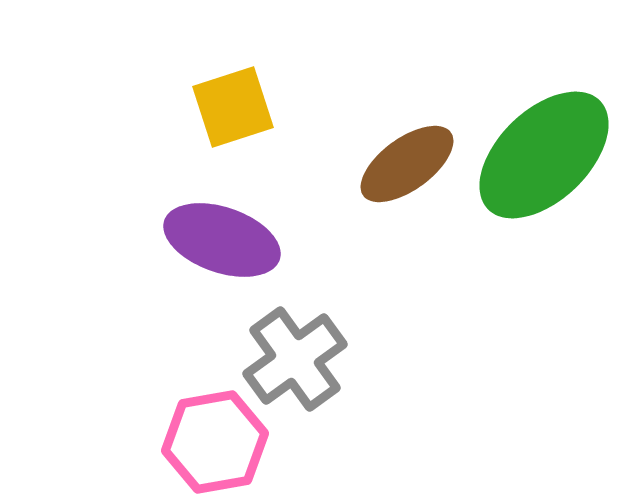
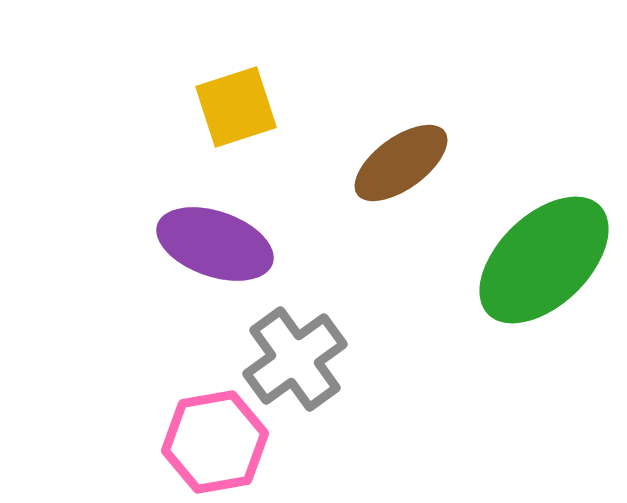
yellow square: moved 3 px right
green ellipse: moved 105 px down
brown ellipse: moved 6 px left, 1 px up
purple ellipse: moved 7 px left, 4 px down
